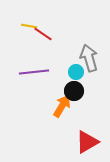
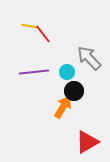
red line: rotated 18 degrees clockwise
gray arrow: rotated 28 degrees counterclockwise
cyan circle: moved 9 px left
orange arrow: moved 1 px right, 1 px down
